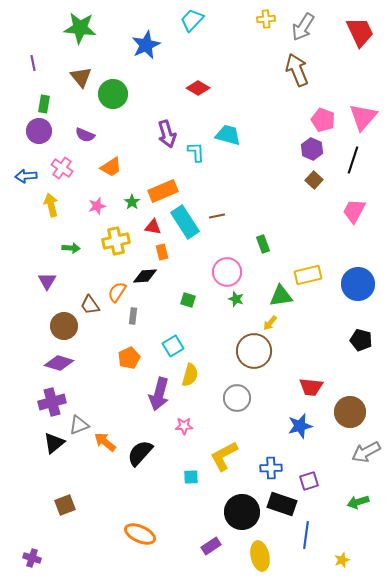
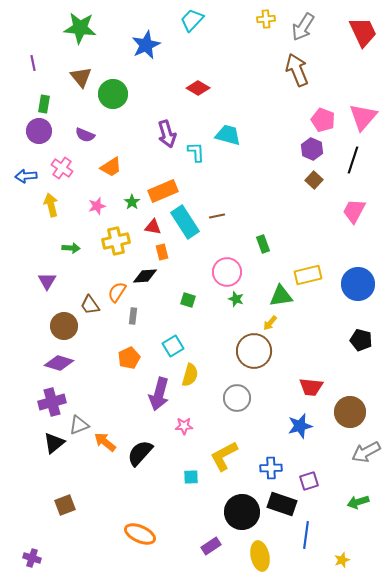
red trapezoid at (360, 32): moved 3 px right
